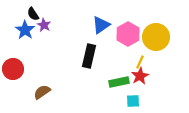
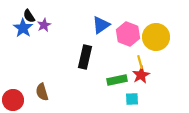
black semicircle: moved 4 px left, 2 px down
purple star: rotated 16 degrees clockwise
blue star: moved 2 px left, 2 px up
pink hexagon: rotated 10 degrees counterclockwise
black rectangle: moved 4 px left, 1 px down
yellow line: rotated 40 degrees counterclockwise
red circle: moved 31 px down
red star: moved 1 px right, 1 px up
green rectangle: moved 2 px left, 2 px up
brown semicircle: rotated 72 degrees counterclockwise
cyan square: moved 1 px left, 2 px up
